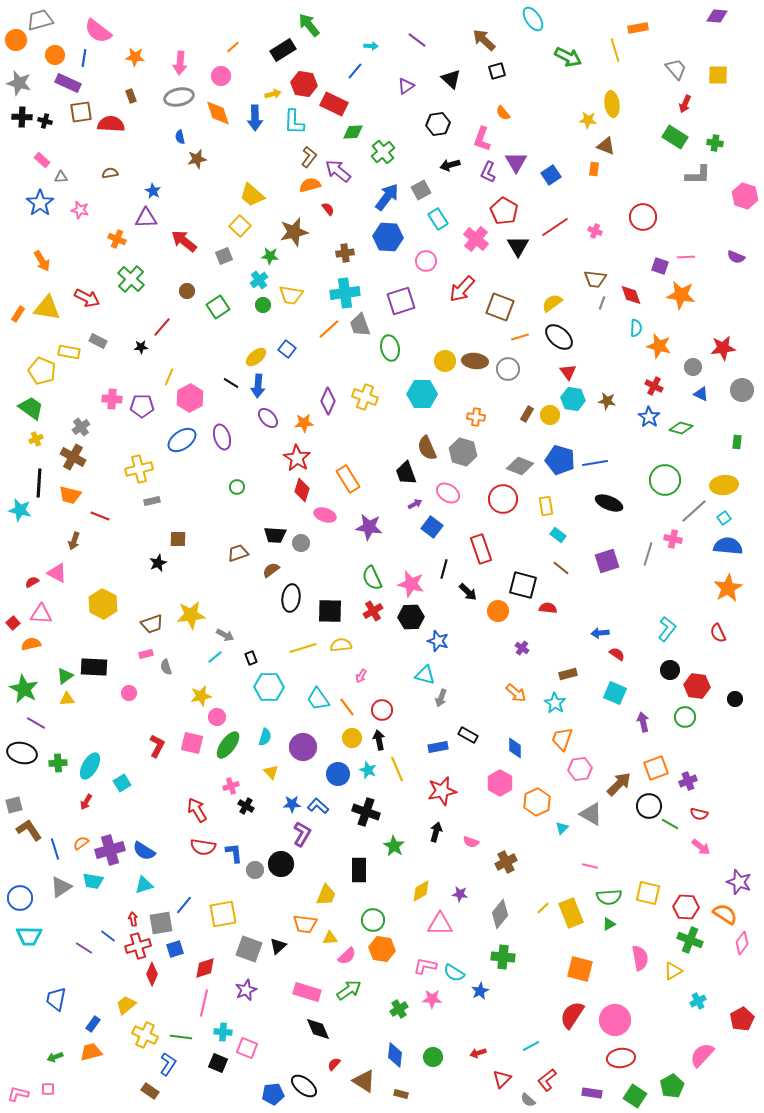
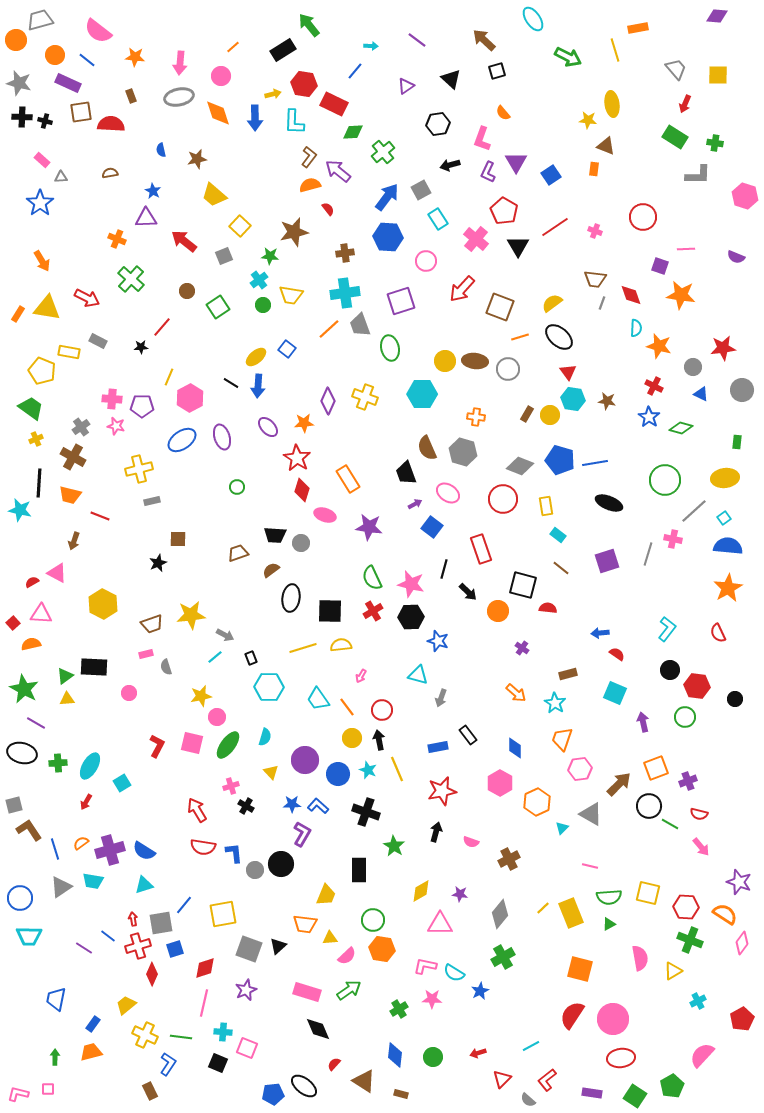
blue line at (84, 58): moved 3 px right, 2 px down; rotated 60 degrees counterclockwise
blue semicircle at (180, 137): moved 19 px left, 13 px down
yellow trapezoid at (252, 195): moved 38 px left
pink star at (80, 210): moved 36 px right, 216 px down
pink line at (686, 257): moved 8 px up
purple ellipse at (268, 418): moved 9 px down
yellow ellipse at (724, 485): moved 1 px right, 7 px up
cyan triangle at (425, 675): moved 7 px left
black rectangle at (468, 735): rotated 24 degrees clockwise
purple circle at (303, 747): moved 2 px right, 13 px down
pink arrow at (701, 847): rotated 12 degrees clockwise
brown cross at (506, 862): moved 3 px right, 3 px up
green cross at (503, 957): rotated 35 degrees counterclockwise
pink circle at (615, 1020): moved 2 px left, 1 px up
green arrow at (55, 1057): rotated 112 degrees clockwise
brown rectangle at (150, 1091): rotated 30 degrees clockwise
